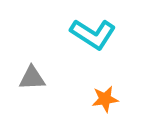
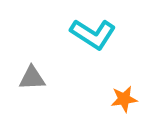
orange star: moved 19 px right
